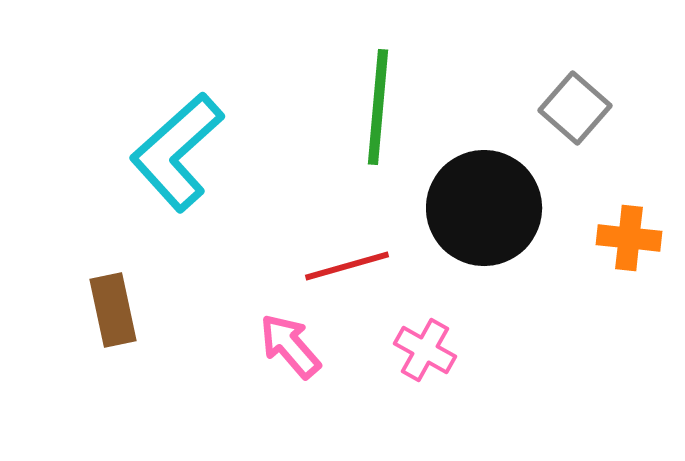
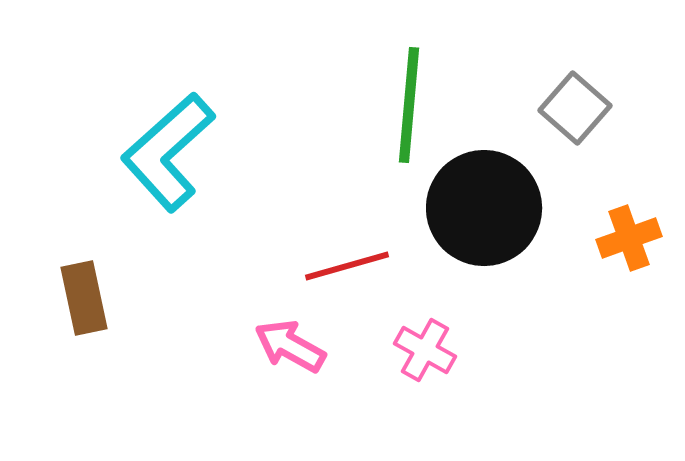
green line: moved 31 px right, 2 px up
cyan L-shape: moved 9 px left
orange cross: rotated 26 degrees counterclockwise
brown rectangle: moved 29 px left, 12 px up
pink arrow: rotated 20 degrees counterclockwise
